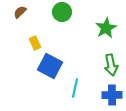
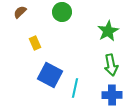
green star: moved 2 px right, 3 px down
blue square: moved 9 px down
